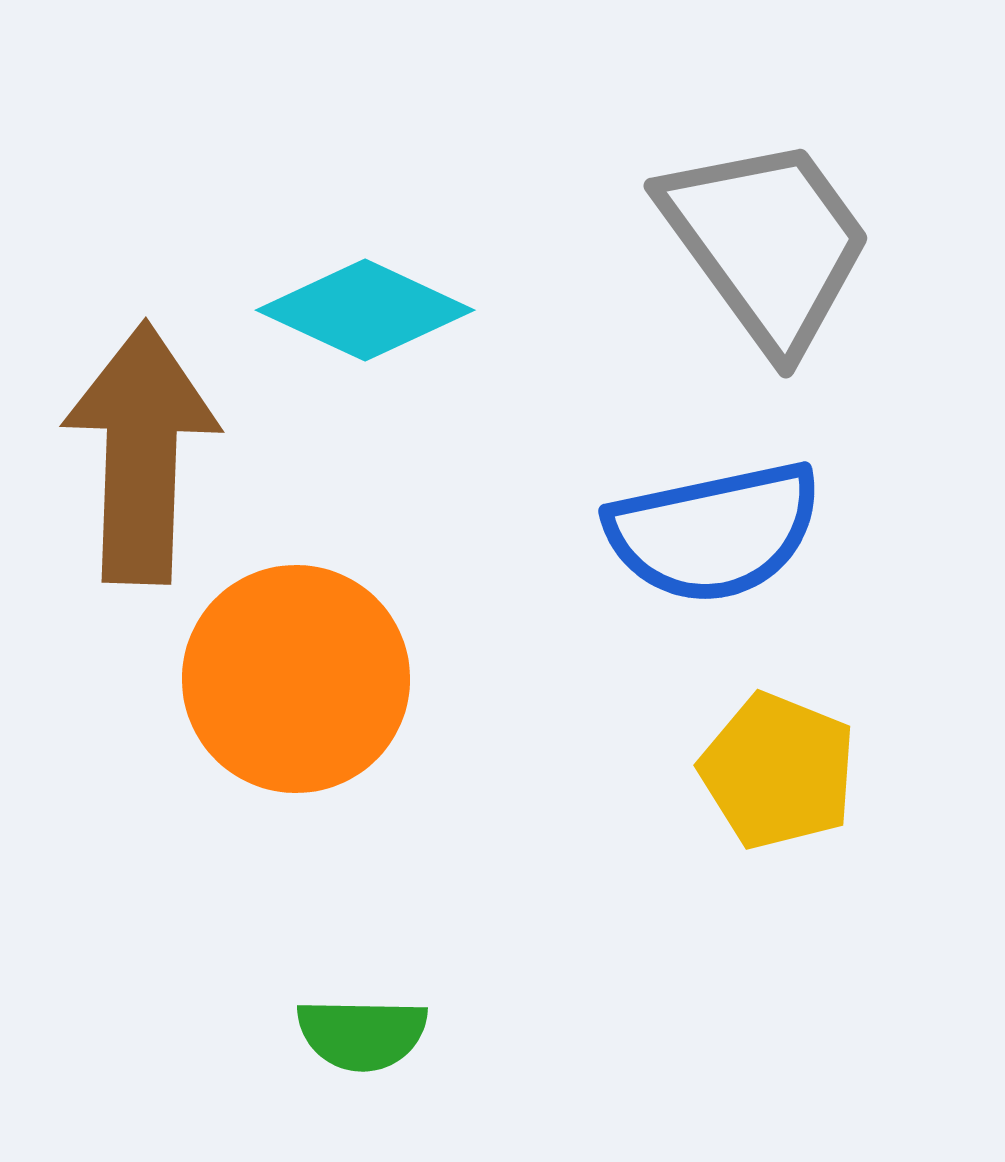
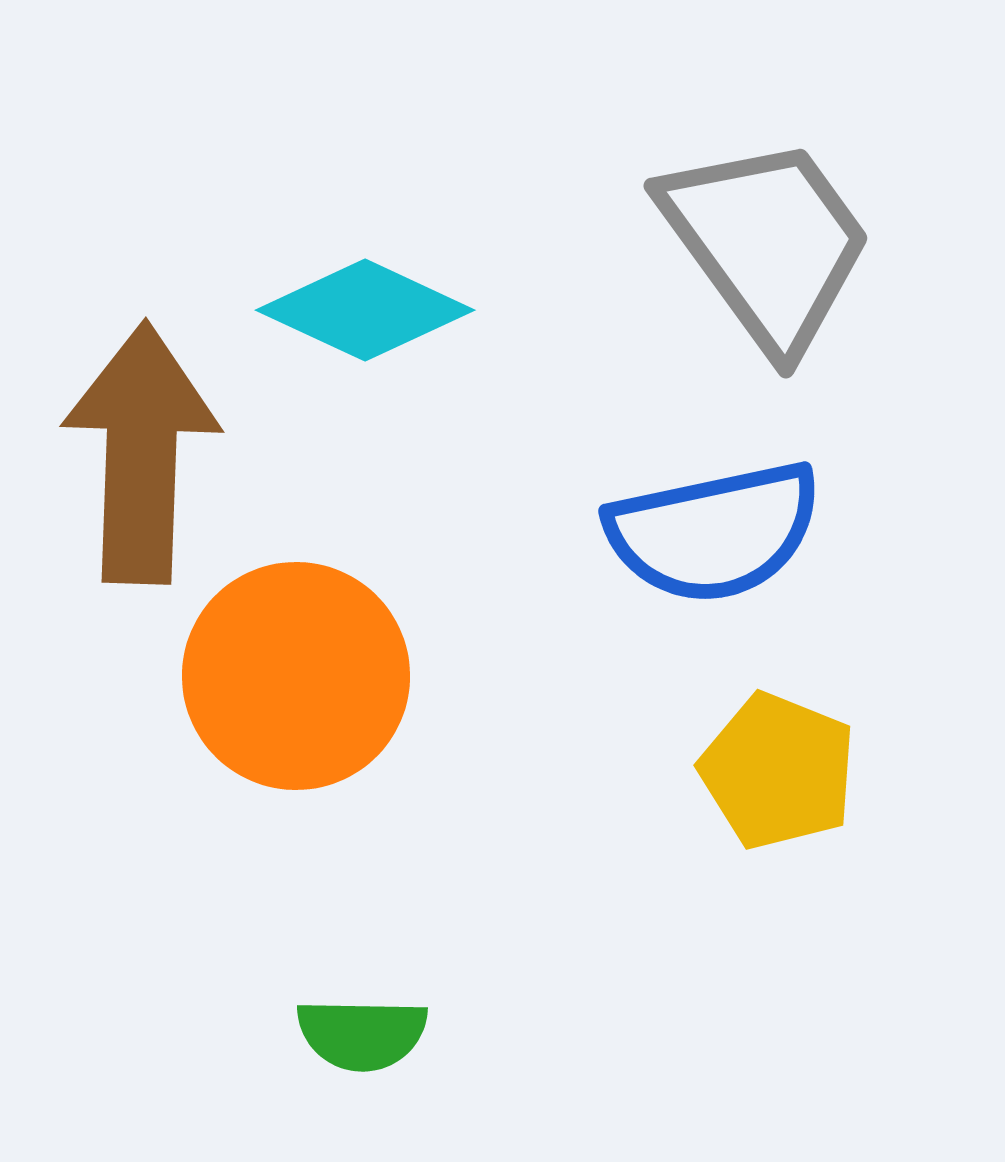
orange circle: moved 3 px up
